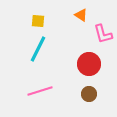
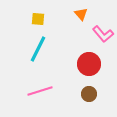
orange triangle: moved 1 px up; rotated 16 degrees clockwise
yellow square: moved 2 px up
pink L-shape: rotated 25 degrees counterclockwise
